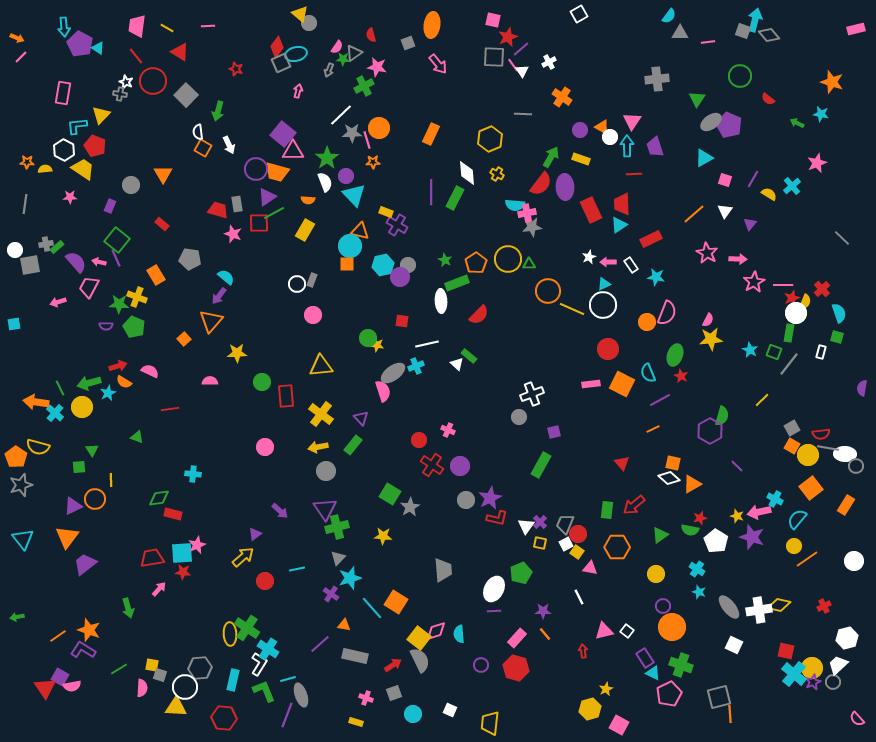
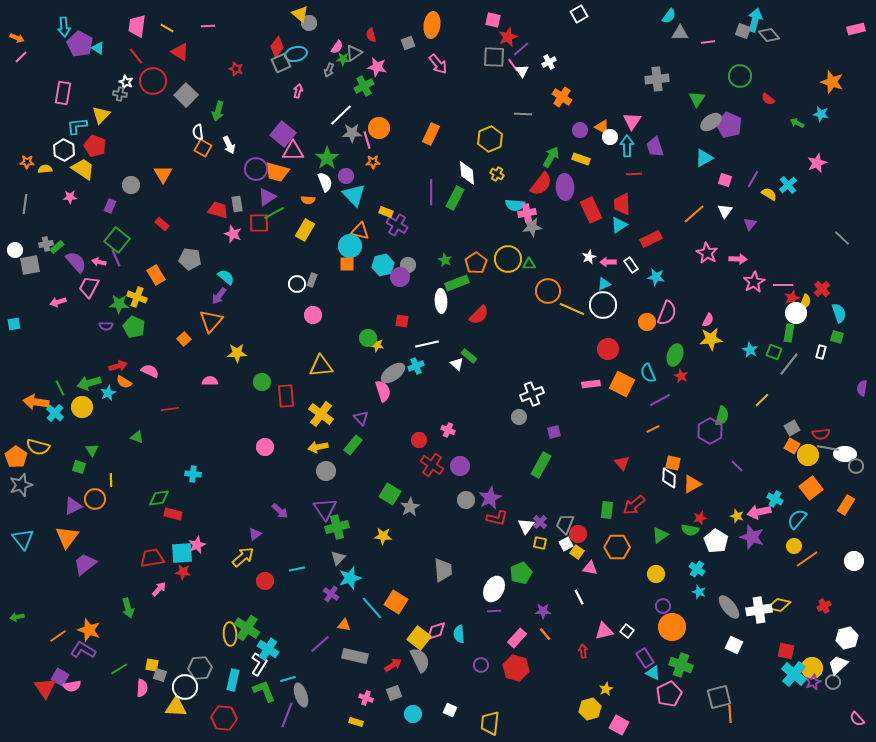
cyan cross at (792, 186): moved 4 px left, 1 px up
green square at (79, 467): rotated 24 degrees clockwise
white diamond at (669, 478): rotated 50 degrees clockwise
